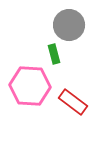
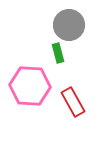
green rectangle: moved 4 px right, 1 px up
red rectangle: rotated 24 degrees clockwise
